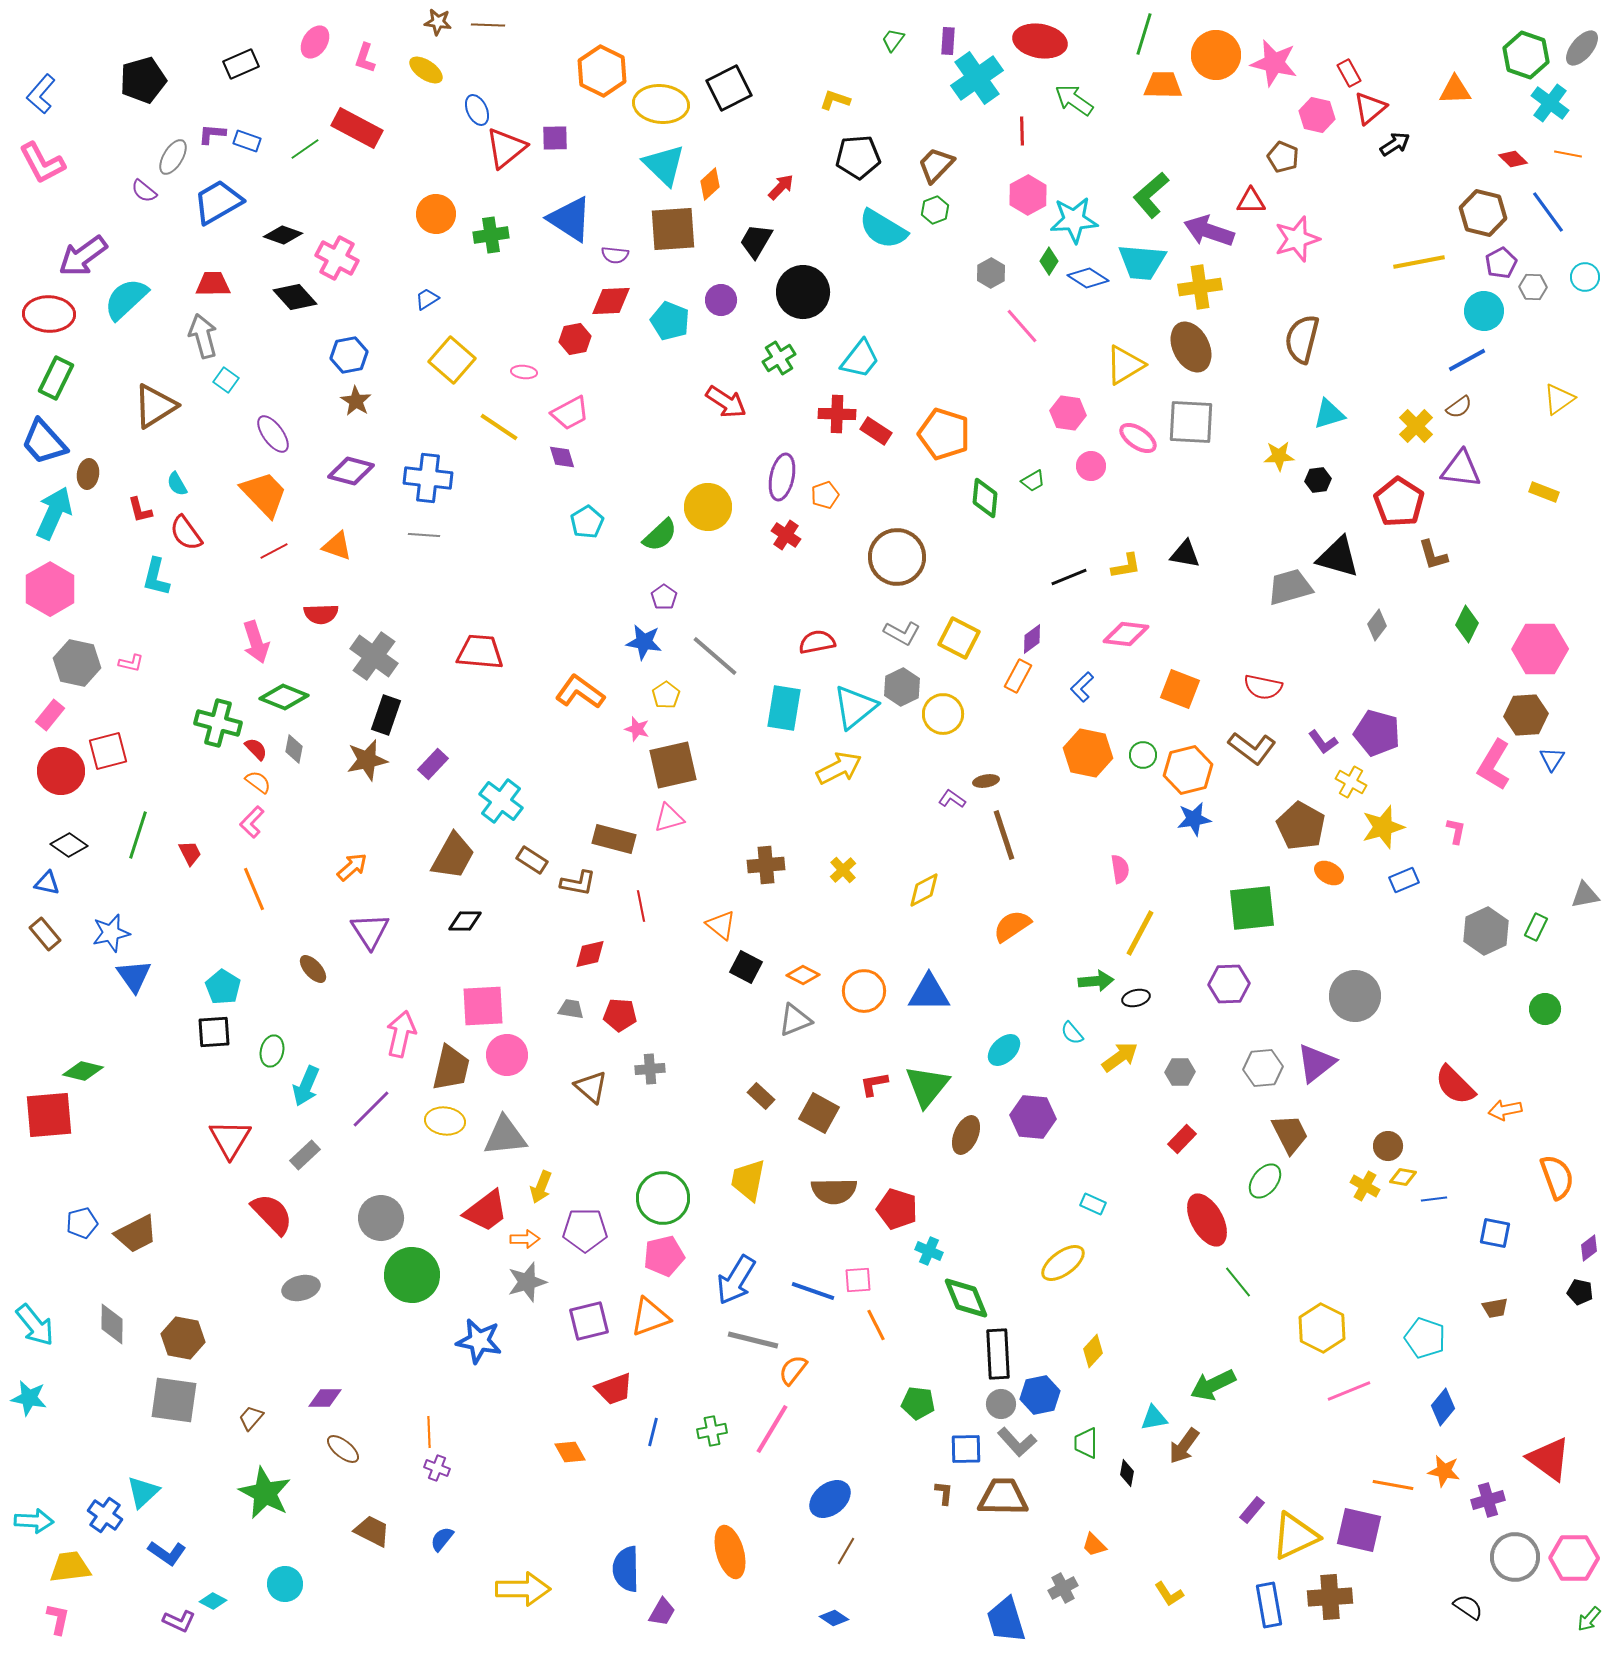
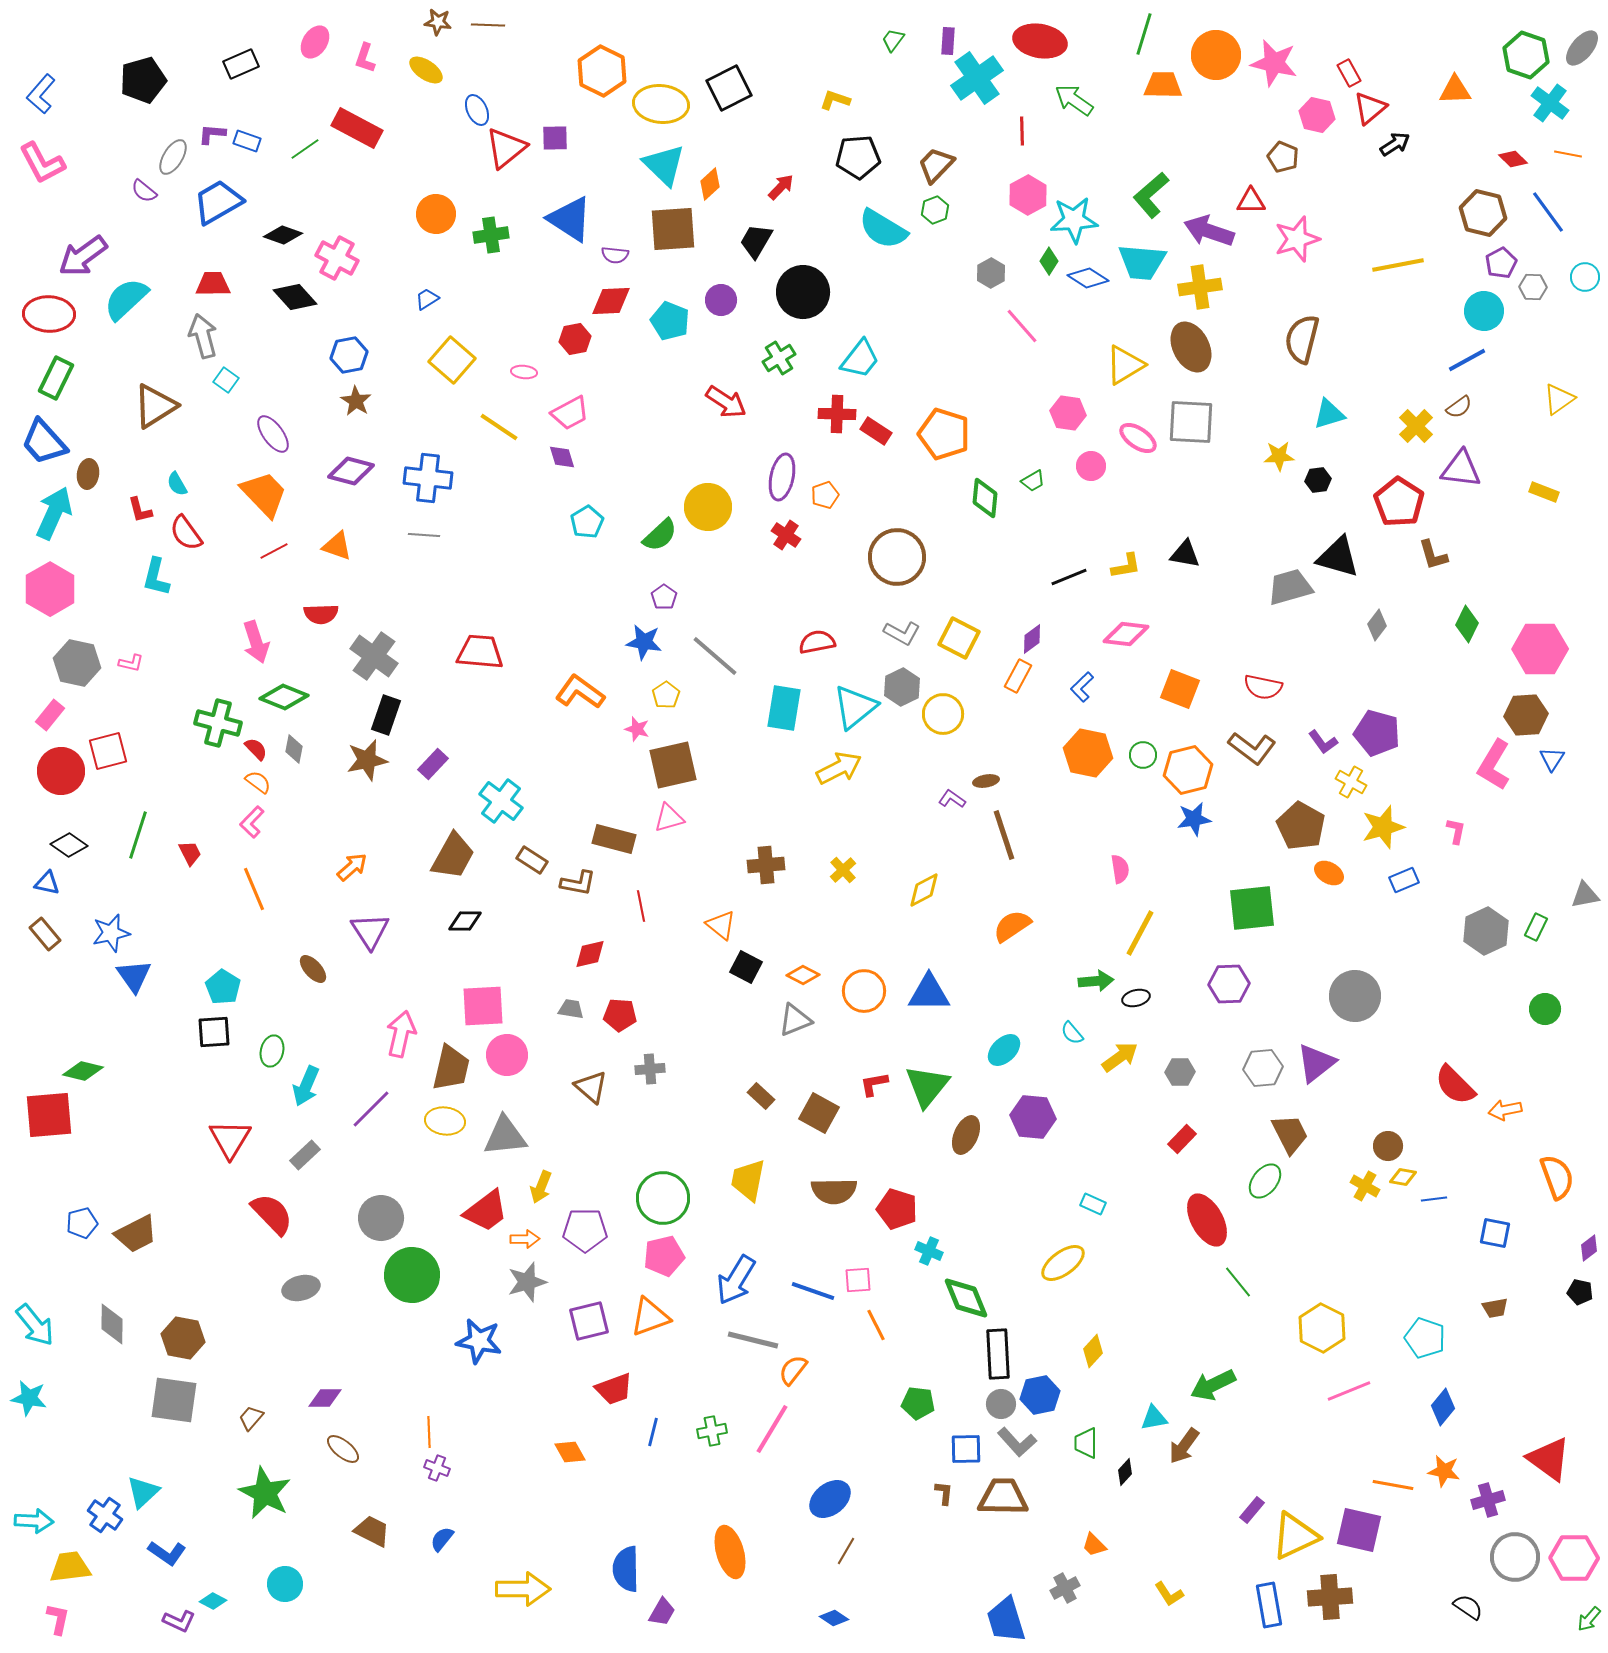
yellow line at (1419, 262): moved 21 px left, 3 px down
black diamond at (1127, 1473): moved 2 px left, 1 px up; rotated 32 degrees clockwise
gray cross at (1063, 1588): moved 2 px right
